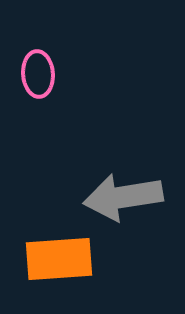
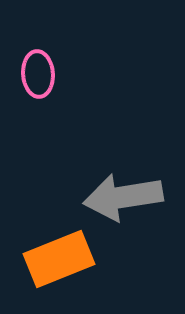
orange rectangle: rotated 18 degrees counterclockwise
